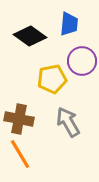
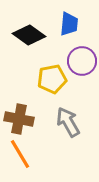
black diamond: moved 1 px left, 1 px up
